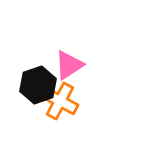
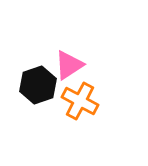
orange cross: moved 20 px right
